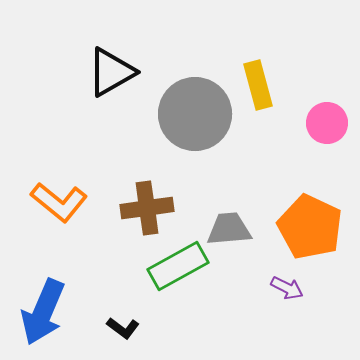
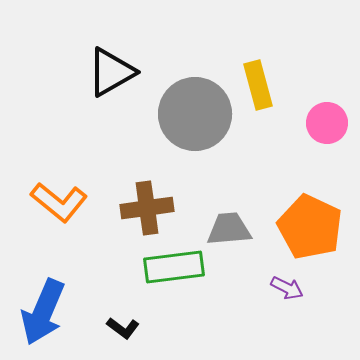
green rectangle: moved 4 px left, 1 px down; rotated 22 degrees clockwise
